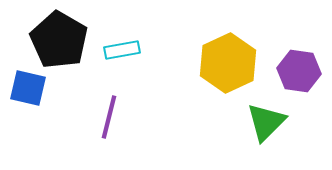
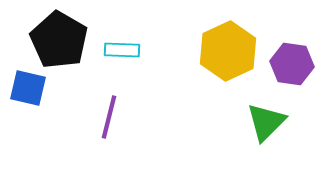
cyan rectangle: rotated 12 degrees clockwise
yellow hexagon: moved 12 px up
purple hexagon: moved 7 px left, 7 px up
